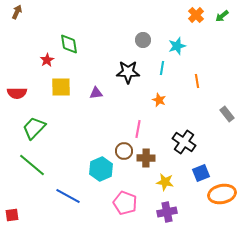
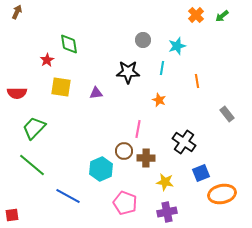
yellow square: rotated 10 degrees clockwise
